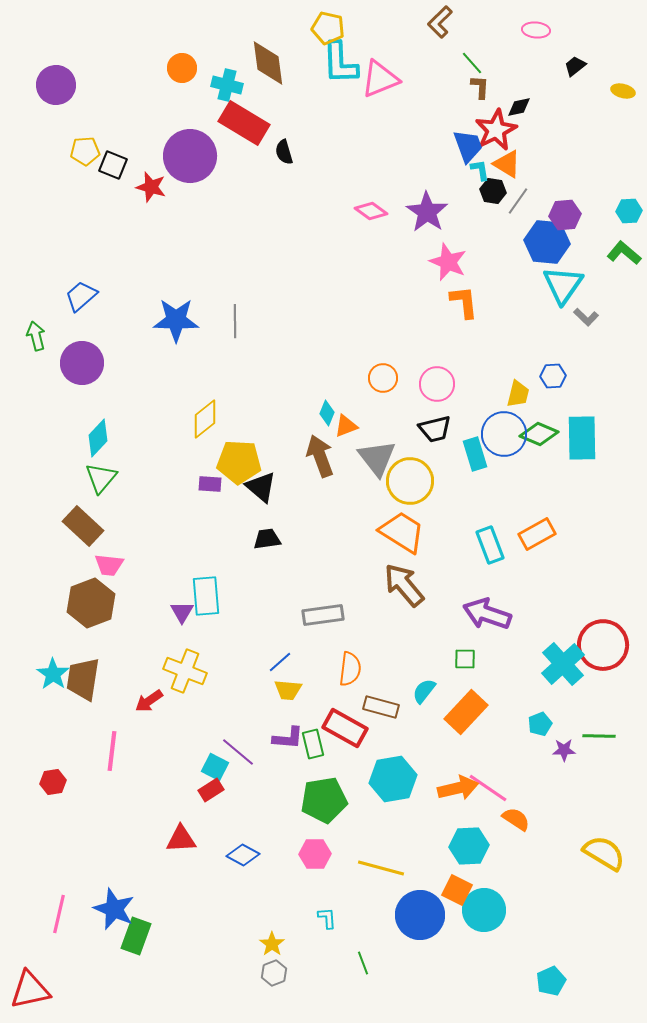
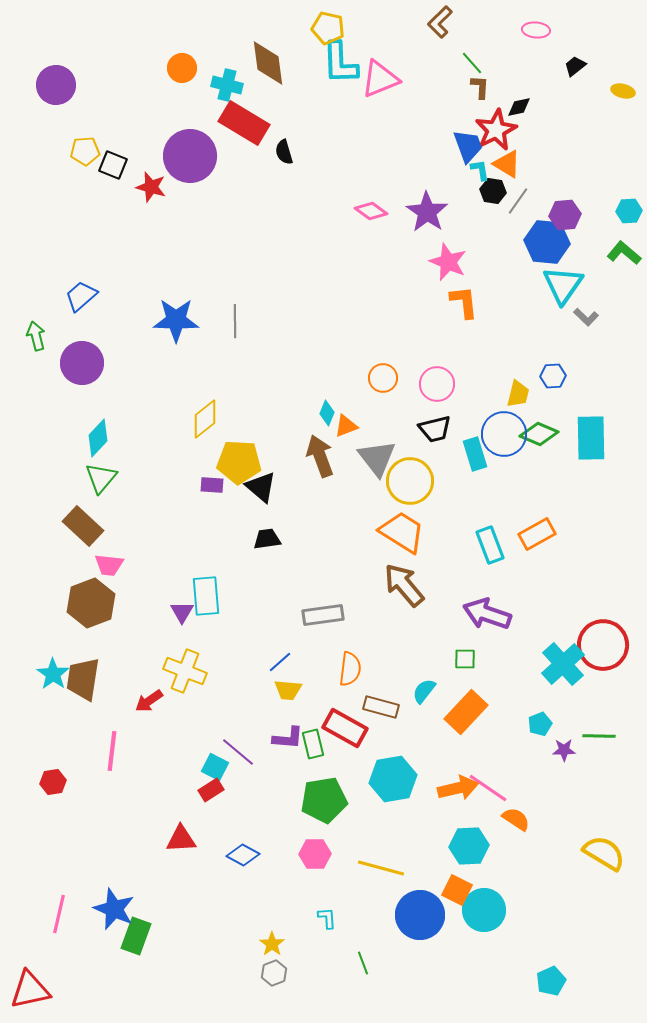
cyan rectangle at (582, 438): moved 9 px right
purple rectangle at (210, 484): moved 2 px right, 1 px down
